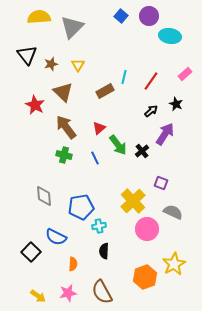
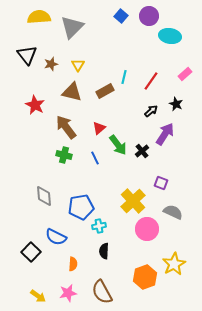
brown triangle: moved 9 px right; rotated 30 degrees counterclockwise
